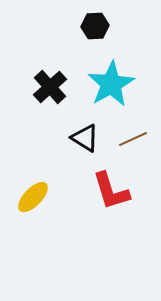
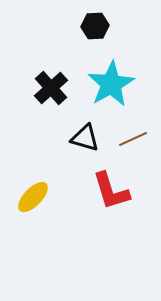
black cross: moved 1 px right, 1 px down
black triangle: rotated 16 degrees counterclockwise
